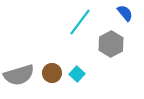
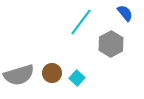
cyan line: moved 1 px right
cyan square: moved 4 px down
